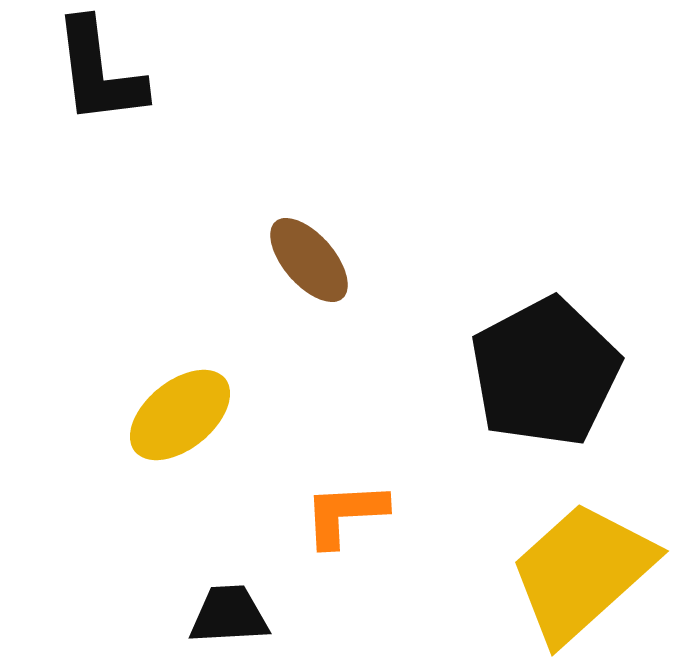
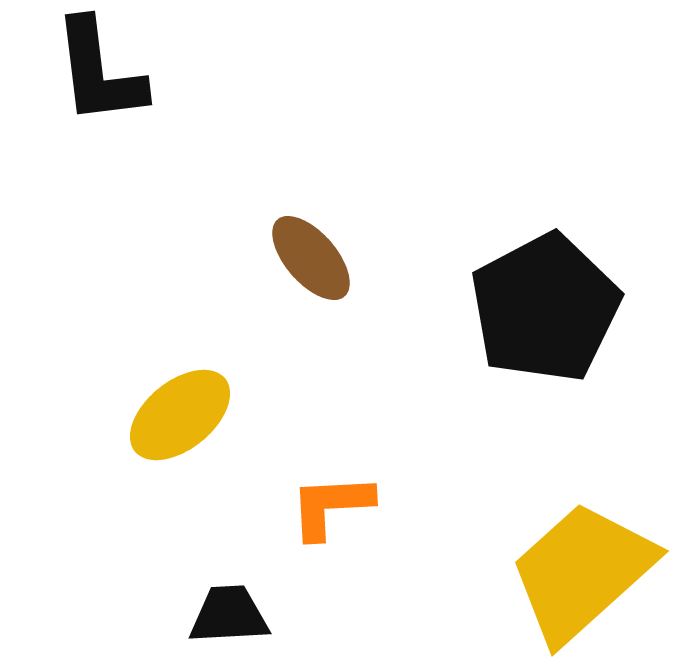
brown ellipse: moved 2 px right, 2 px up
black pentagon: moved 64 px up
orange L-shape: moved 14 px left, 8 px up
